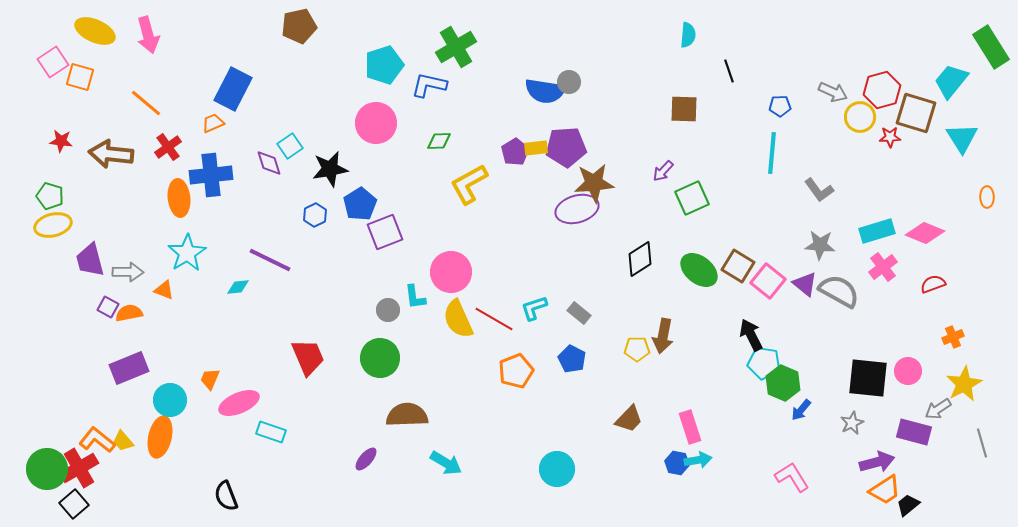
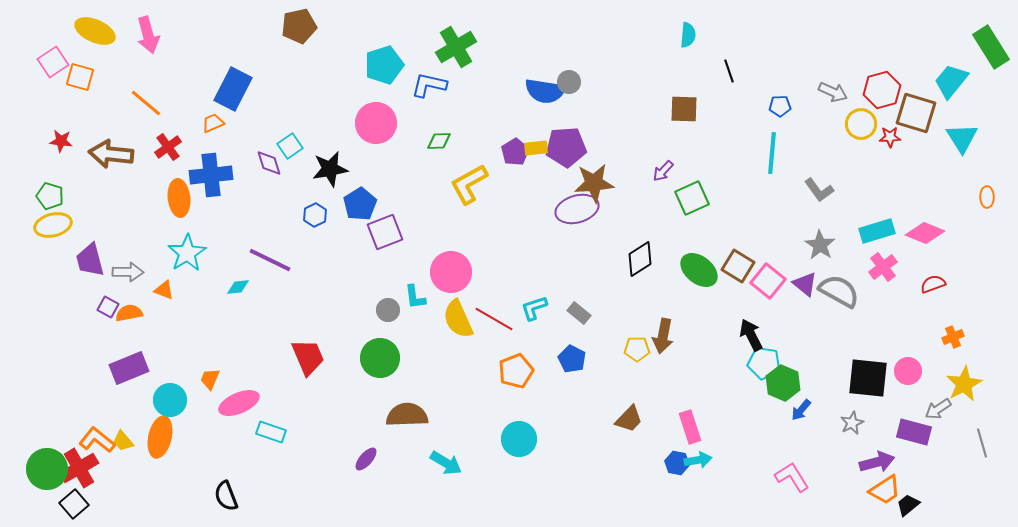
yellow circle at (860, 117): moved 1 px right, 7 px down
gray star at (820, 245): rotated 28 degrees clockwise
cyan circle at (557, 469): moved 38 px left, 30 px up
